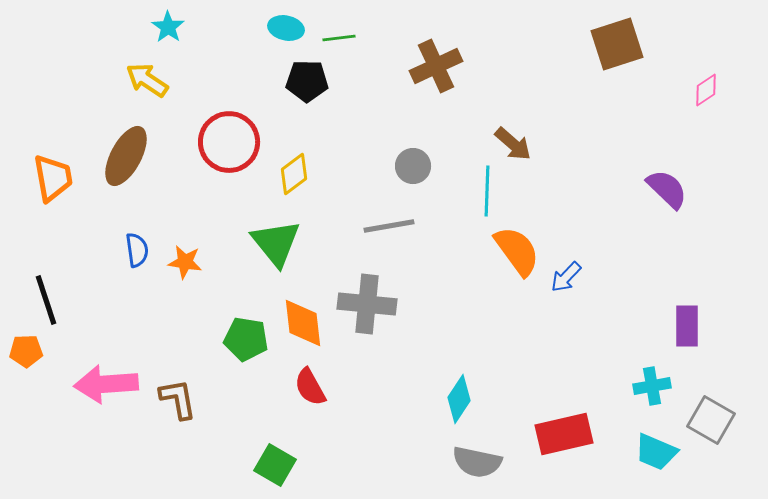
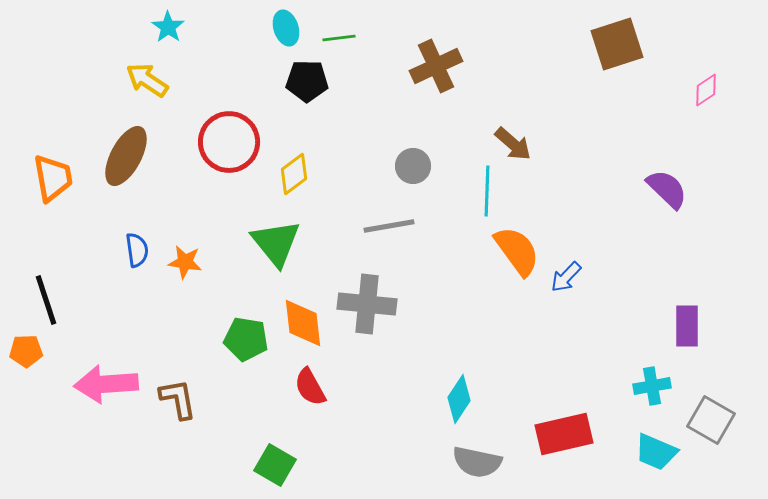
cyan ellipse: rotated 60 degrees clockwise
